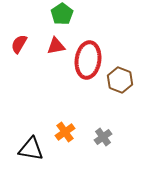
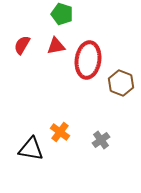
green pentagon: rotated 20 degrees counterclockwise
red semicircle: moved 3 px right, 1 px down
brown hexagon: moved 1 px right, 3 px down
orange cross: moved 5 px left; rotated 18 degrees counterclockwise
gray cross: moved 2 px left, 3 px down
